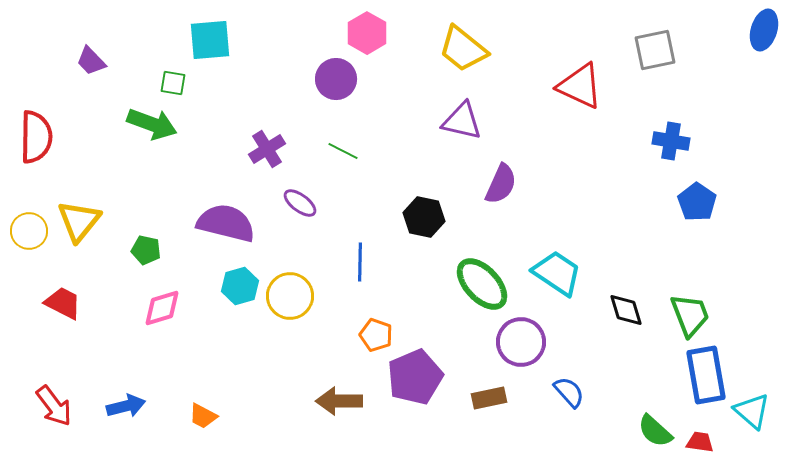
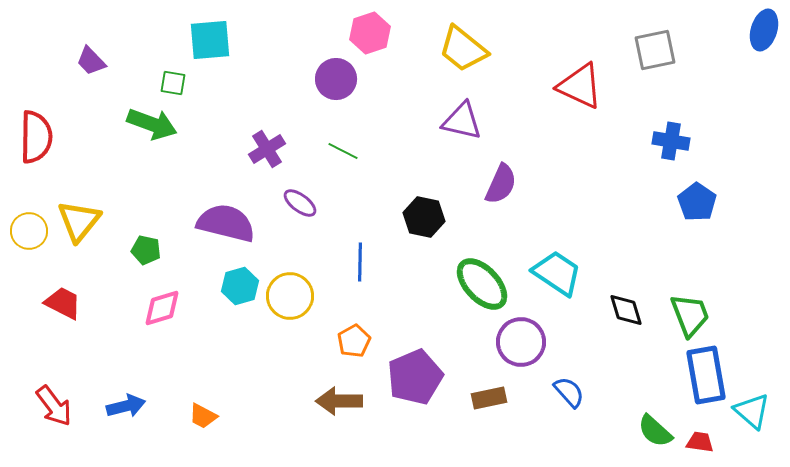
pink hexagon at (367, 33): moved 3 px right; rotated 12 degrees clockwise
orange pentagon at (376, 335): moved 22 px left, 6 px down; rotated 24 degrees clockwise
